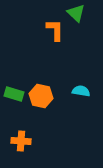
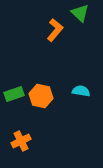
green triangle: moved 4 px right
orange L-shape: rotated 40 degrees clockwise
green rectangle: rotated 36 degrees counterclockwise
orange cross: rotated 30 degrees counterclockwise
